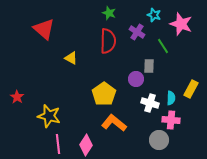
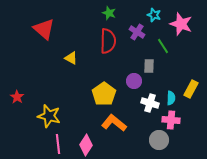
purple circle: moved 2 px left, 2 px down
